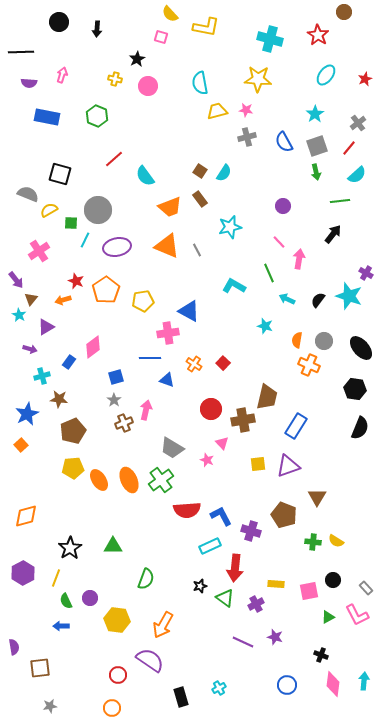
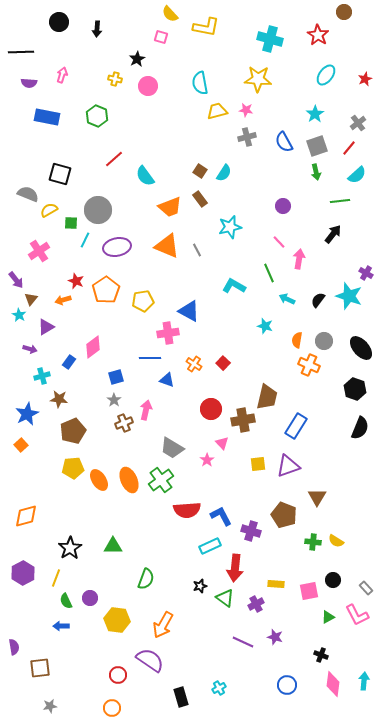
black hexagon at (355, 389): rotated 10 degrees clockwise
pink star at (207, 460): rotated 16 degrees clockwise
